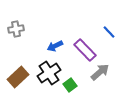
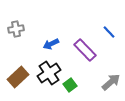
blue arrow: moved 4 px left, 2 px up
gray arrow: moved 11 px right, 10 px down
